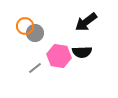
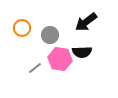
orange circle: moved 3 px left, 2 px down
gray circle: moved 15 px right, 2 px down
pink hexagon: moved 1 px right, 3 px down
